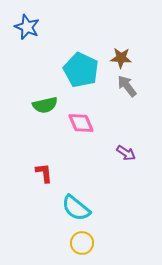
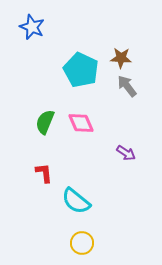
blue star: moved 5 px right
green semicircle: moved 17 px down; rotated 125 degrees clockwise
cyan semicircle: moved 7 px up
